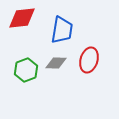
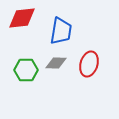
blue trapezoid: moved 1 px left, 1 px down
red ellipse: moved 4 px down
green hexagon: rotated 20 degrees clockwise
